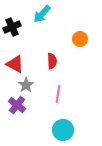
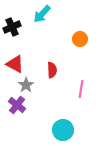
red semicircle: moved 9 px down
pink line: moved 23 px right, 5 px up
